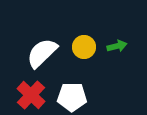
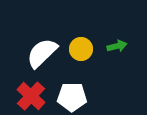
yellow circle: moved 3 px left, 2 px down
red cross: moved 1 px down
